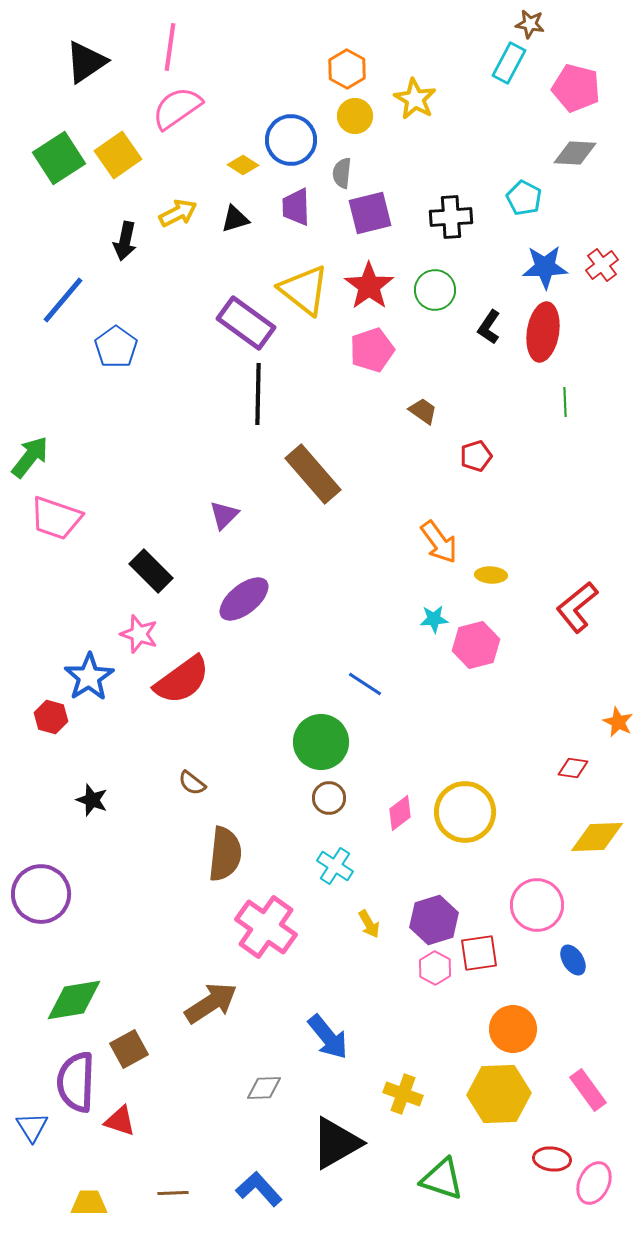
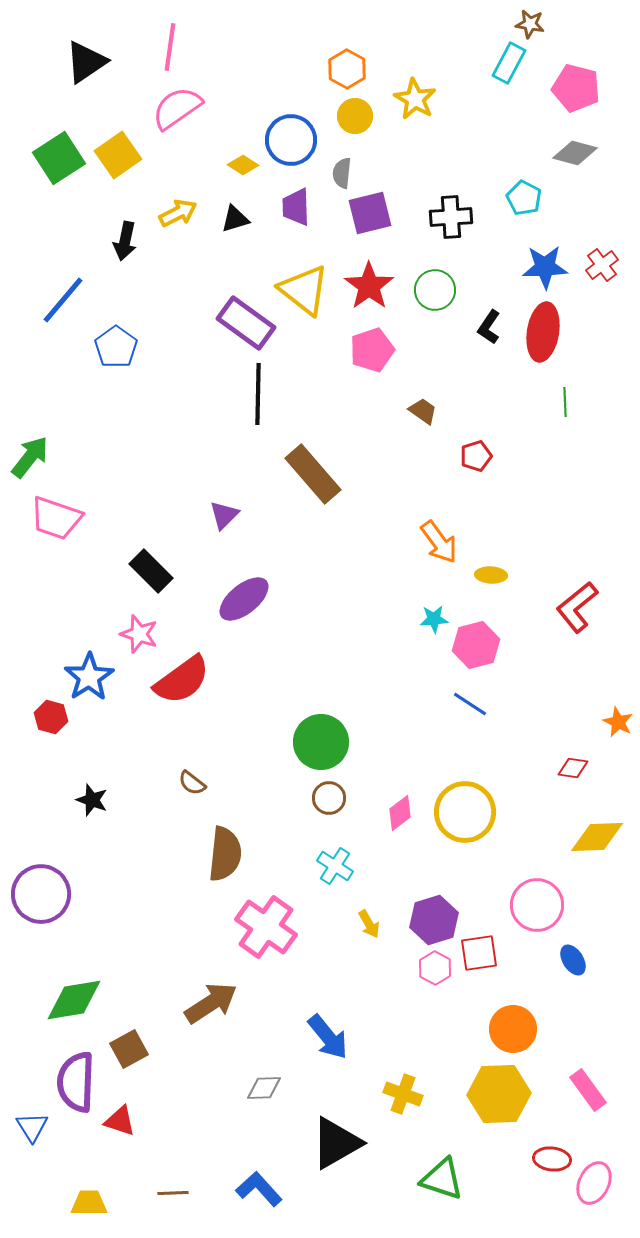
gray diamond at (575, 153): rotated 12 degrees clockwise
blue line at (365, 684): moved 105 px right, 20 px down
